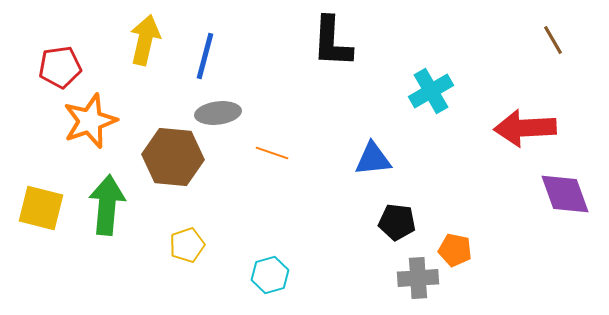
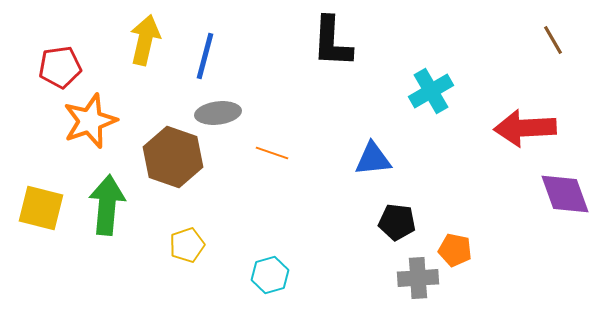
brown hexagon: rotated 14 degrees clockwise
